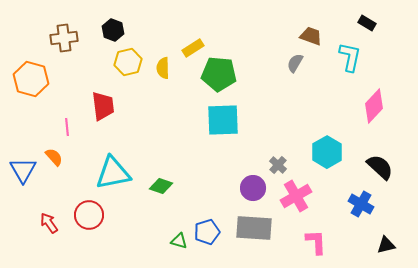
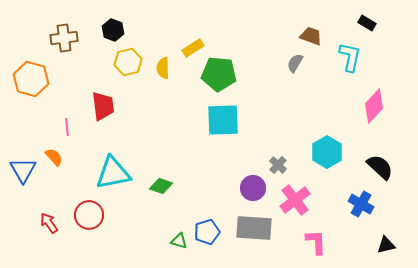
pink cross: moved 1 px left, 4 px down; rotated 8 degrees counterclockwise
